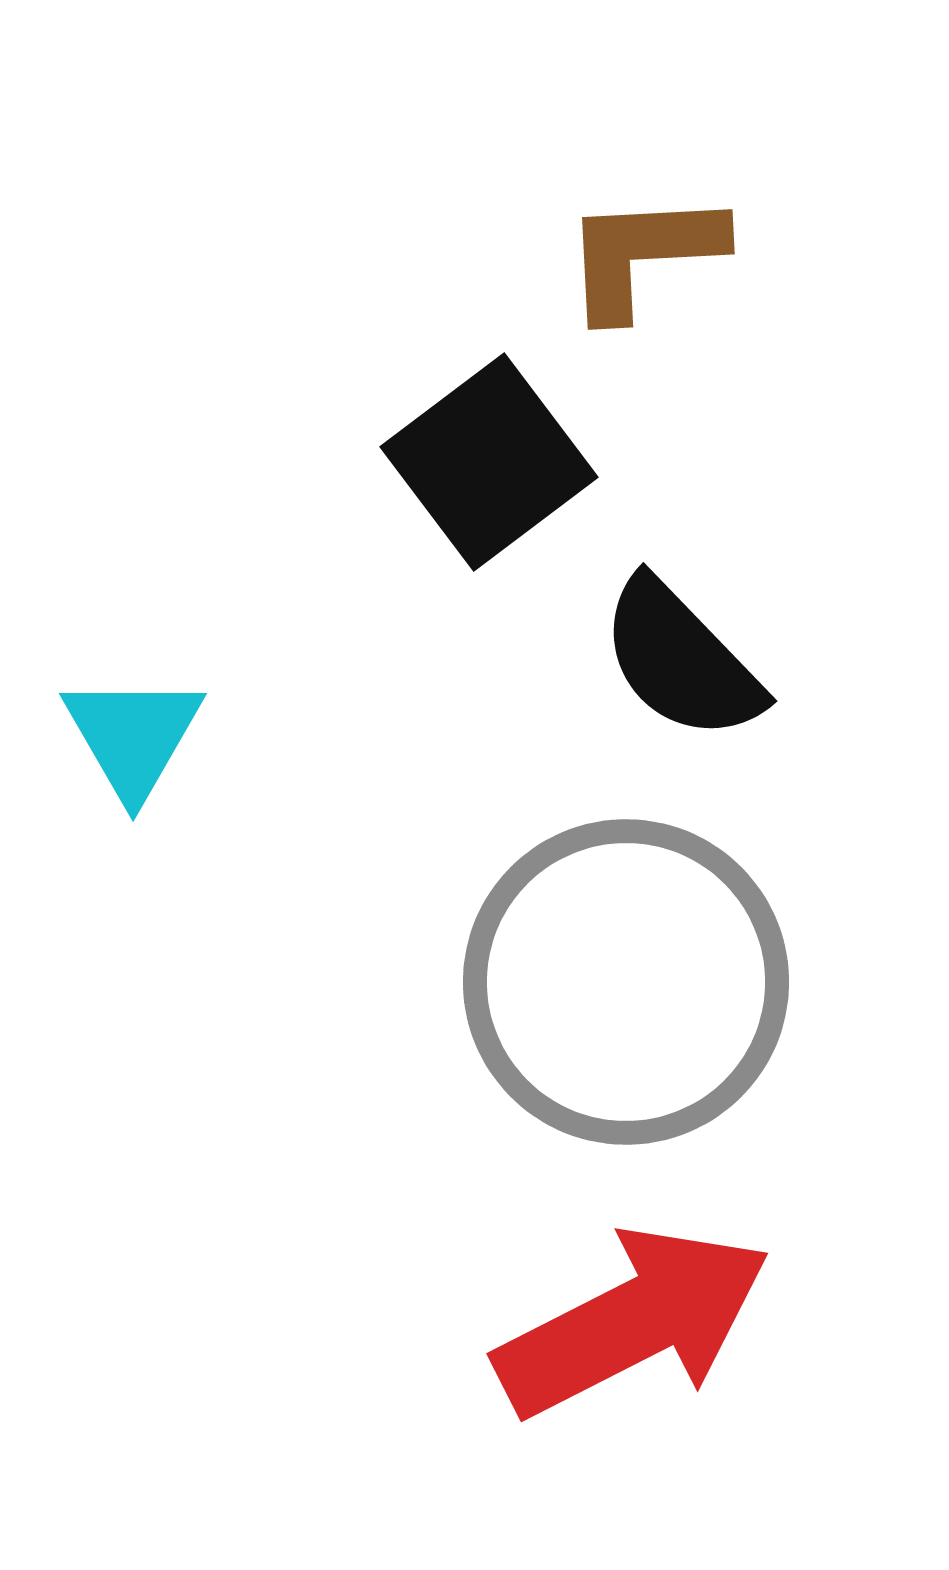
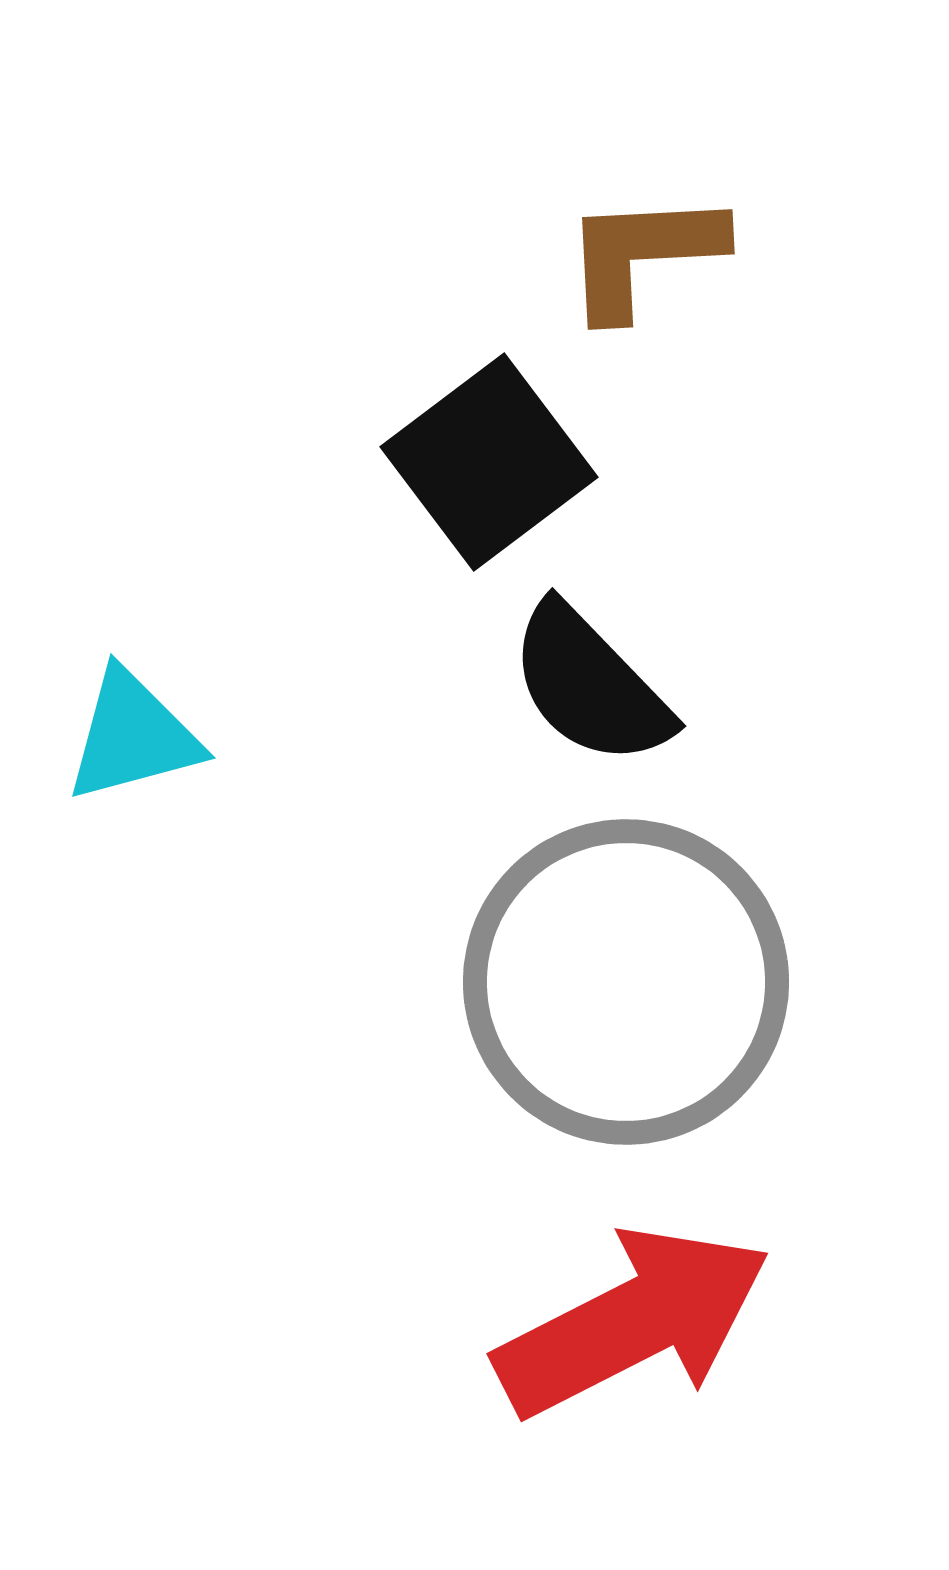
black semicircle: moved 91 px left, 25 px down
cyan triangle: rotated 45 degrees clockwise
